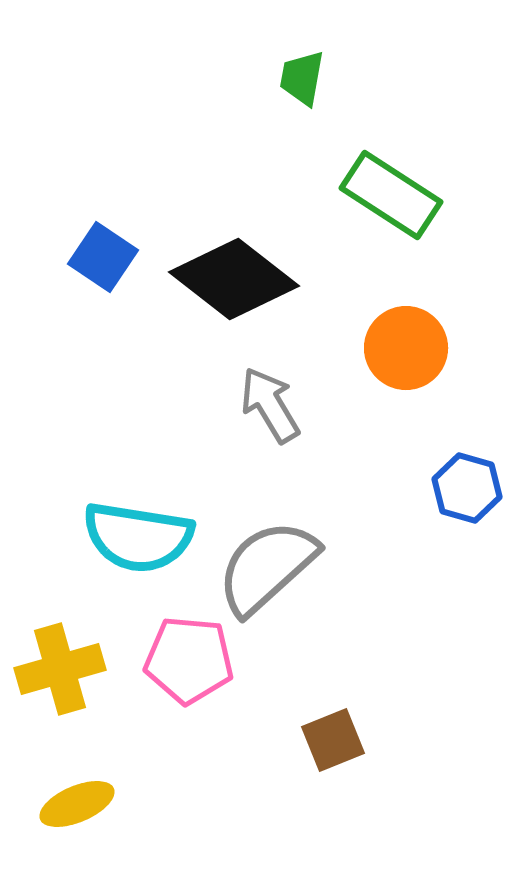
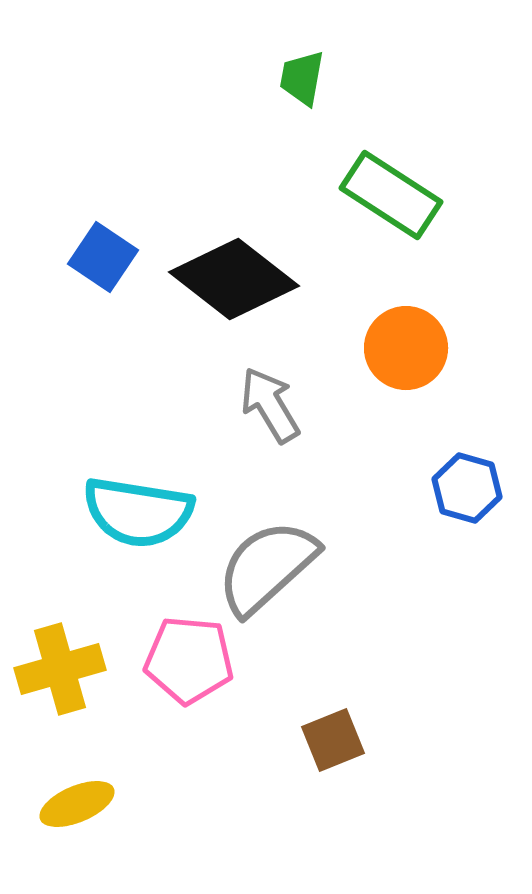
cyan semicircle: moved 25 px up
